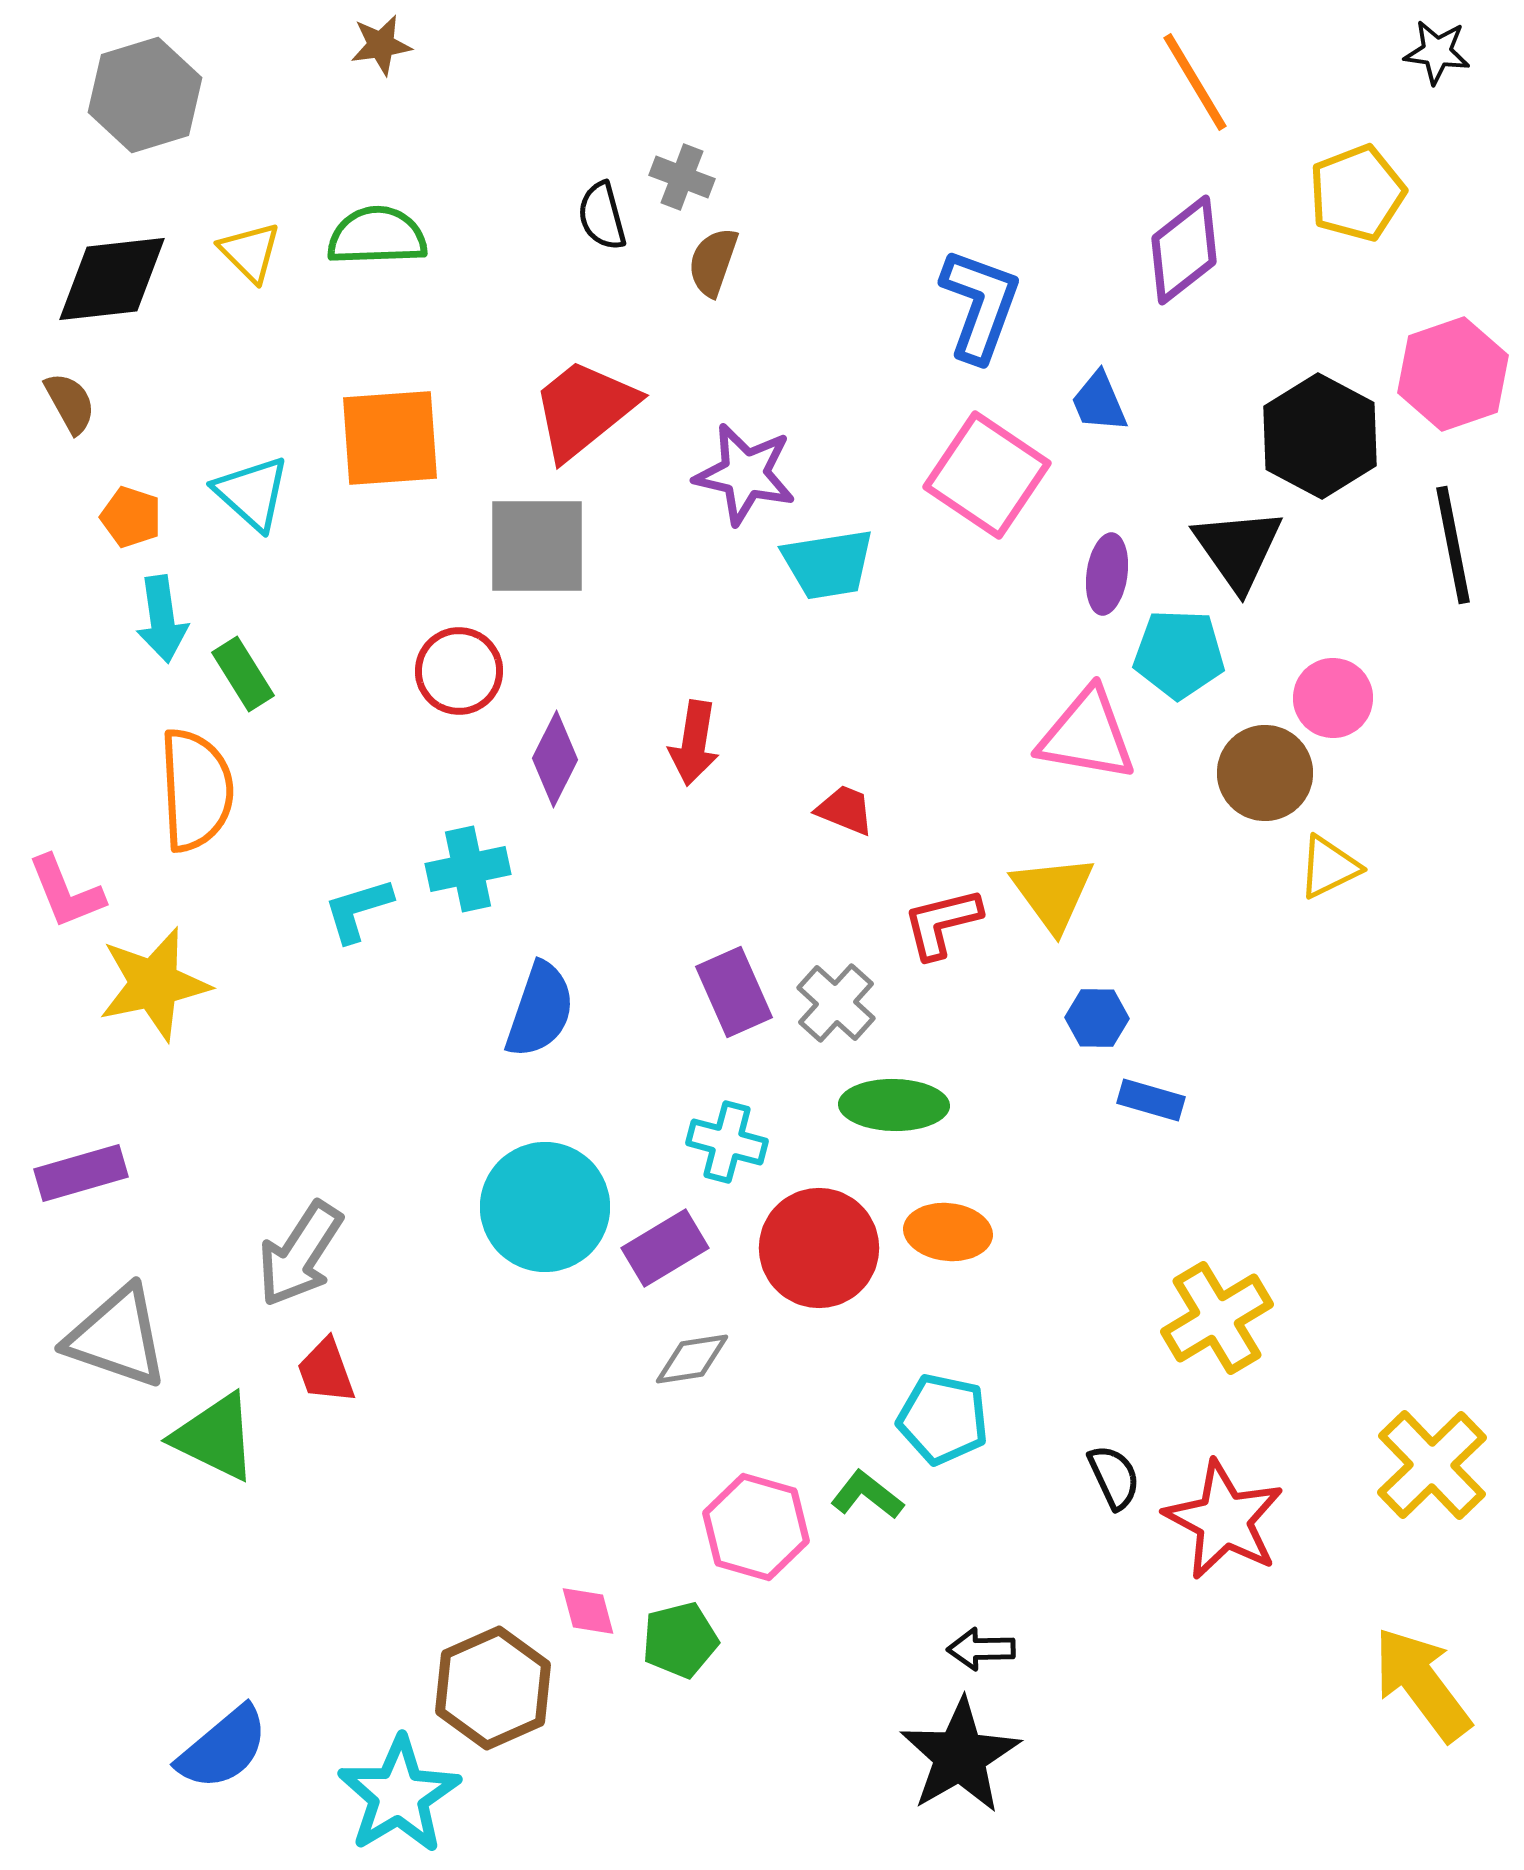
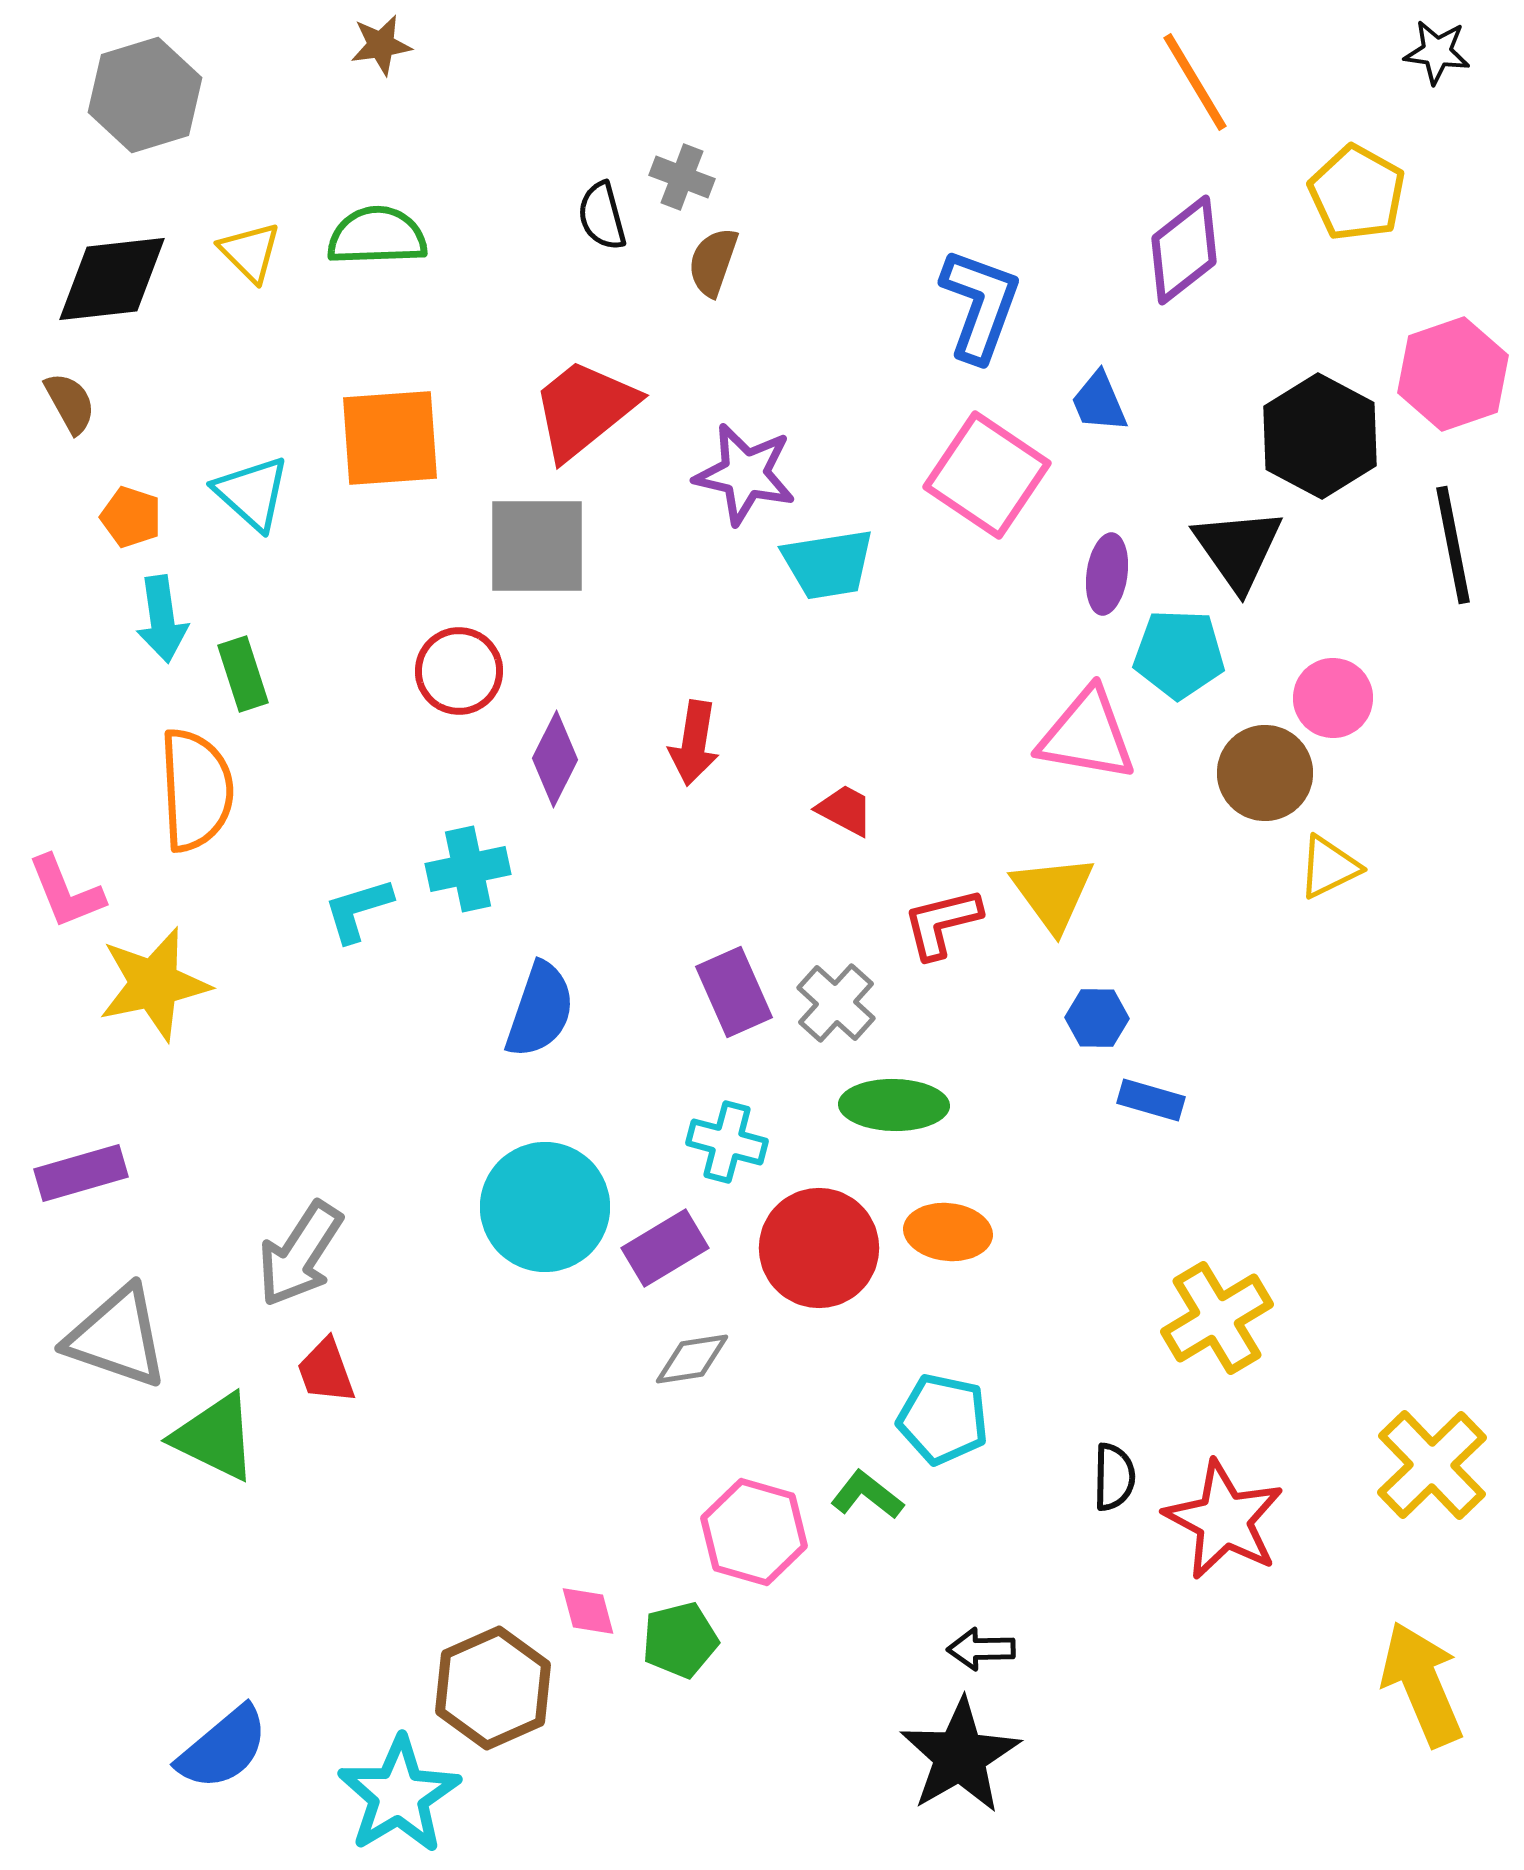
yellow pentagon at (1357, 193): rotated 22 degrees counterclockwise
green rectangle at (243, 674): rotated 14 degrees clockwise
red trapezoid at (845, 810): rotated 6 degrees clockwise
black semicircle at (1114, 1477): rotated 26 degrees clockwise
pink hexagon at (756, 1527): moved 2 px left, 5 px down
yellow arrow at (1422, 1684): rotated 14 degrees clockwise
